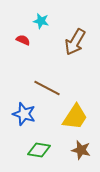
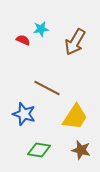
cyan star: moved 8 px down; rotated 21 degrees counterclockwise
